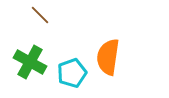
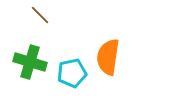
green cross: rotated 12 degrees counterclockwise
cyan pentagon: rotated 8 degrees clockwise
